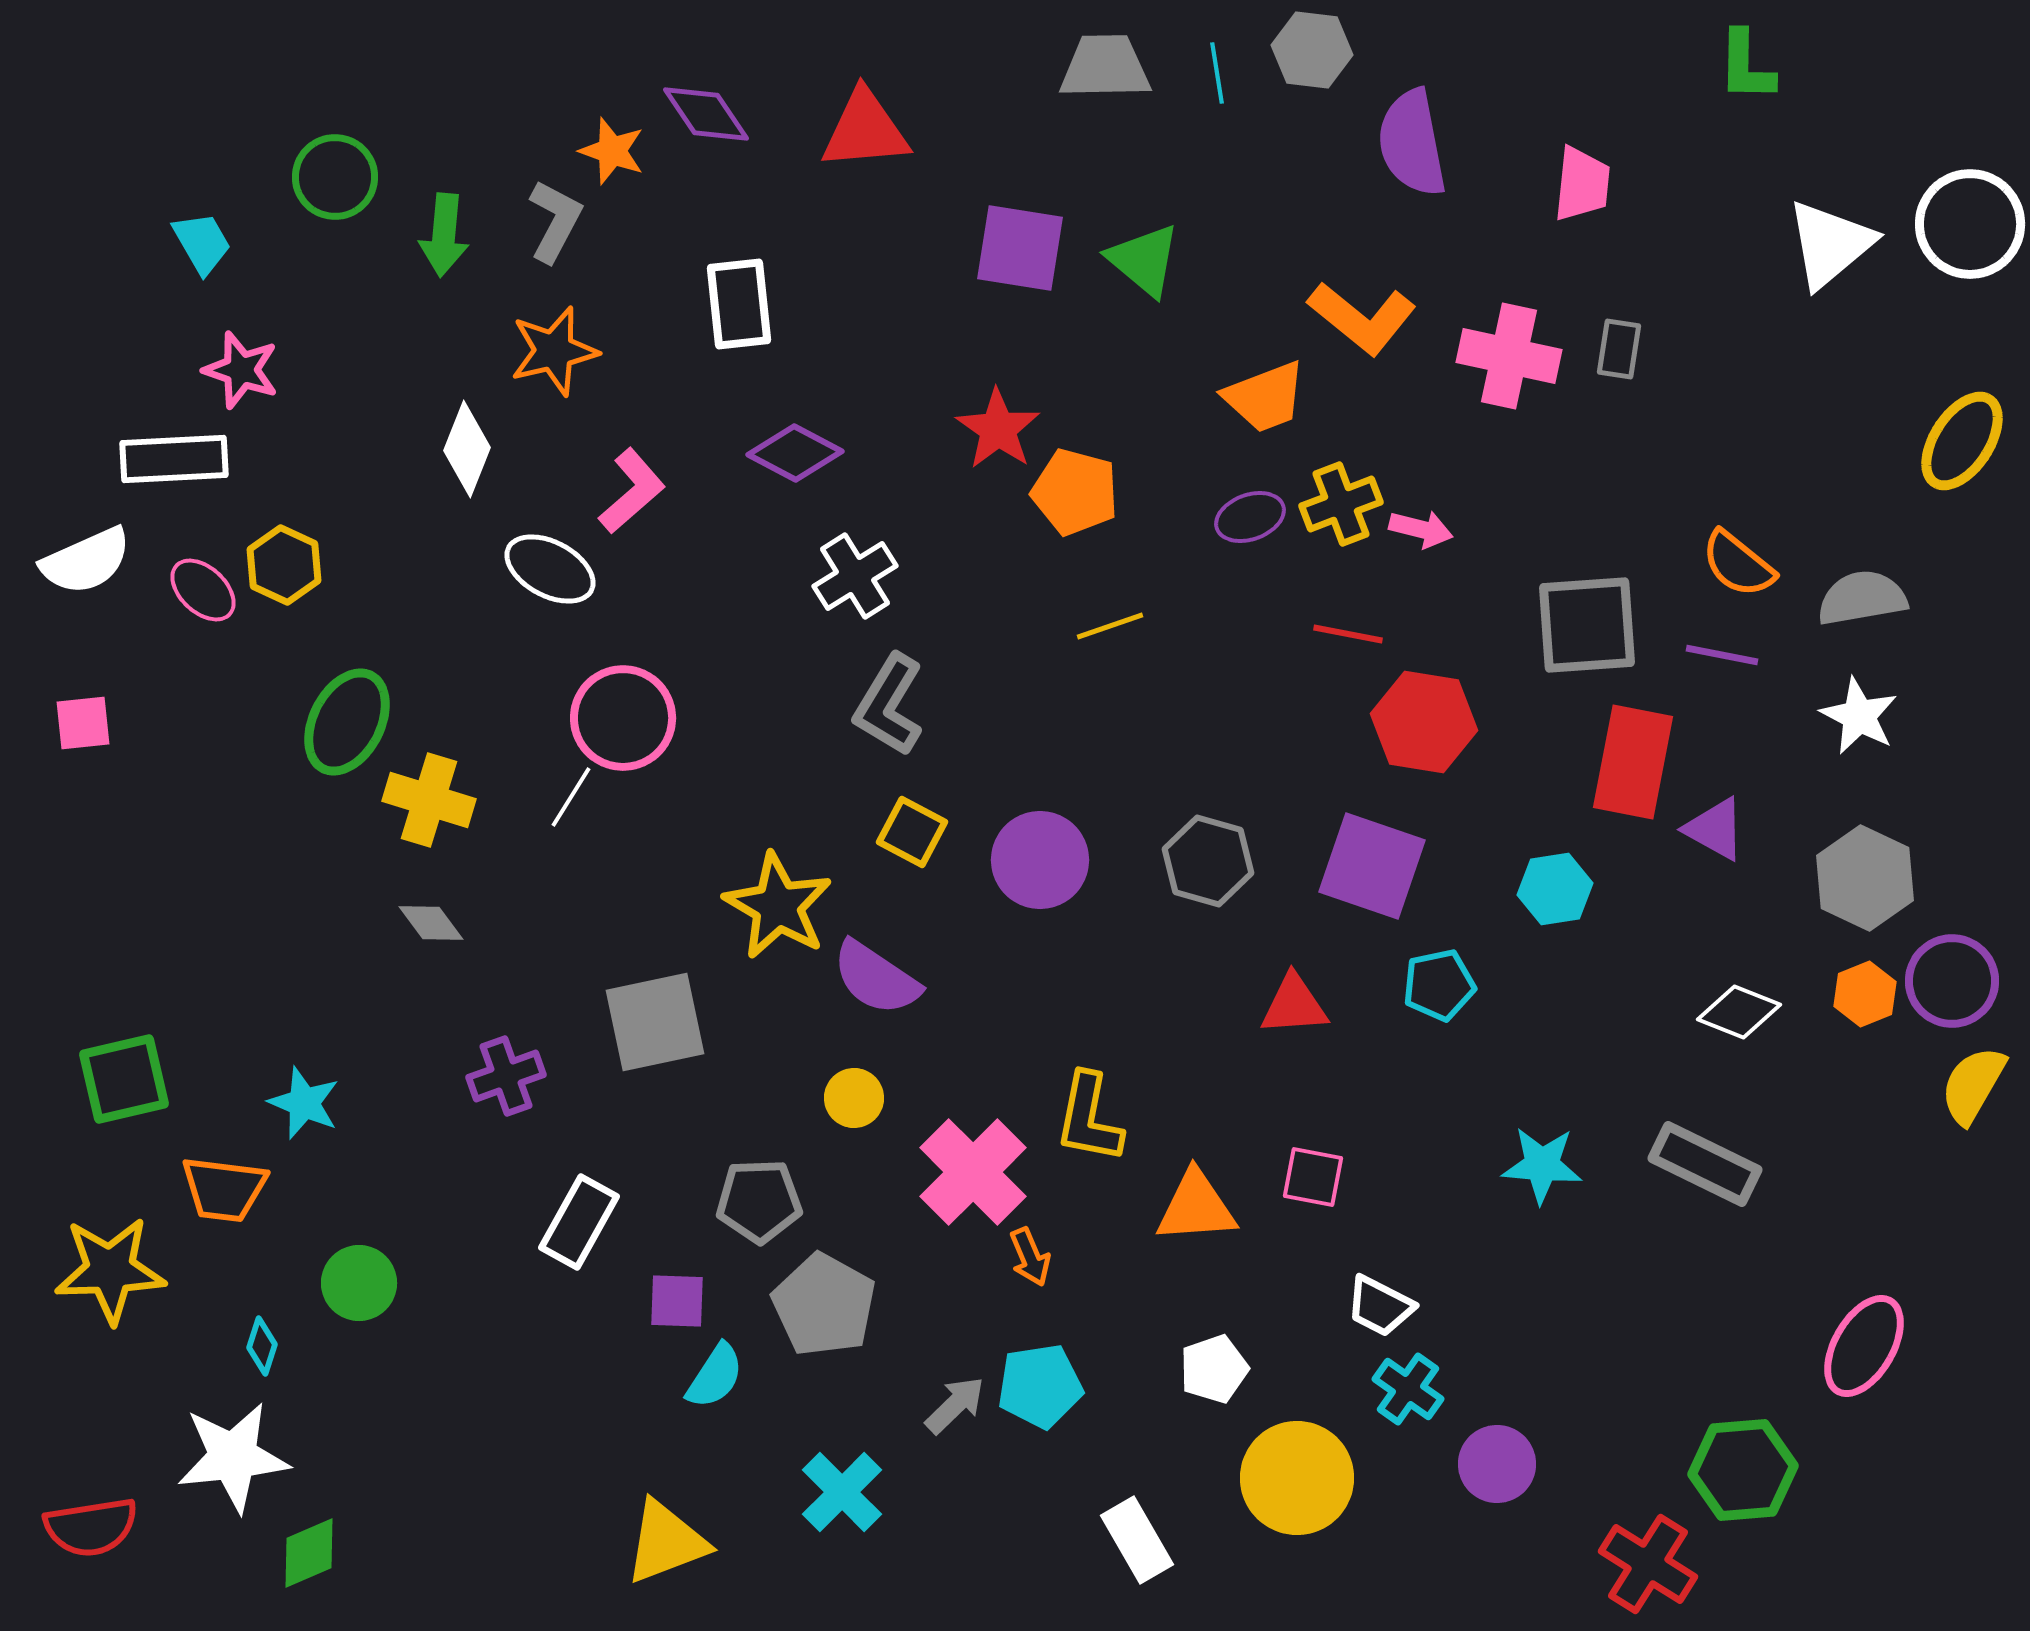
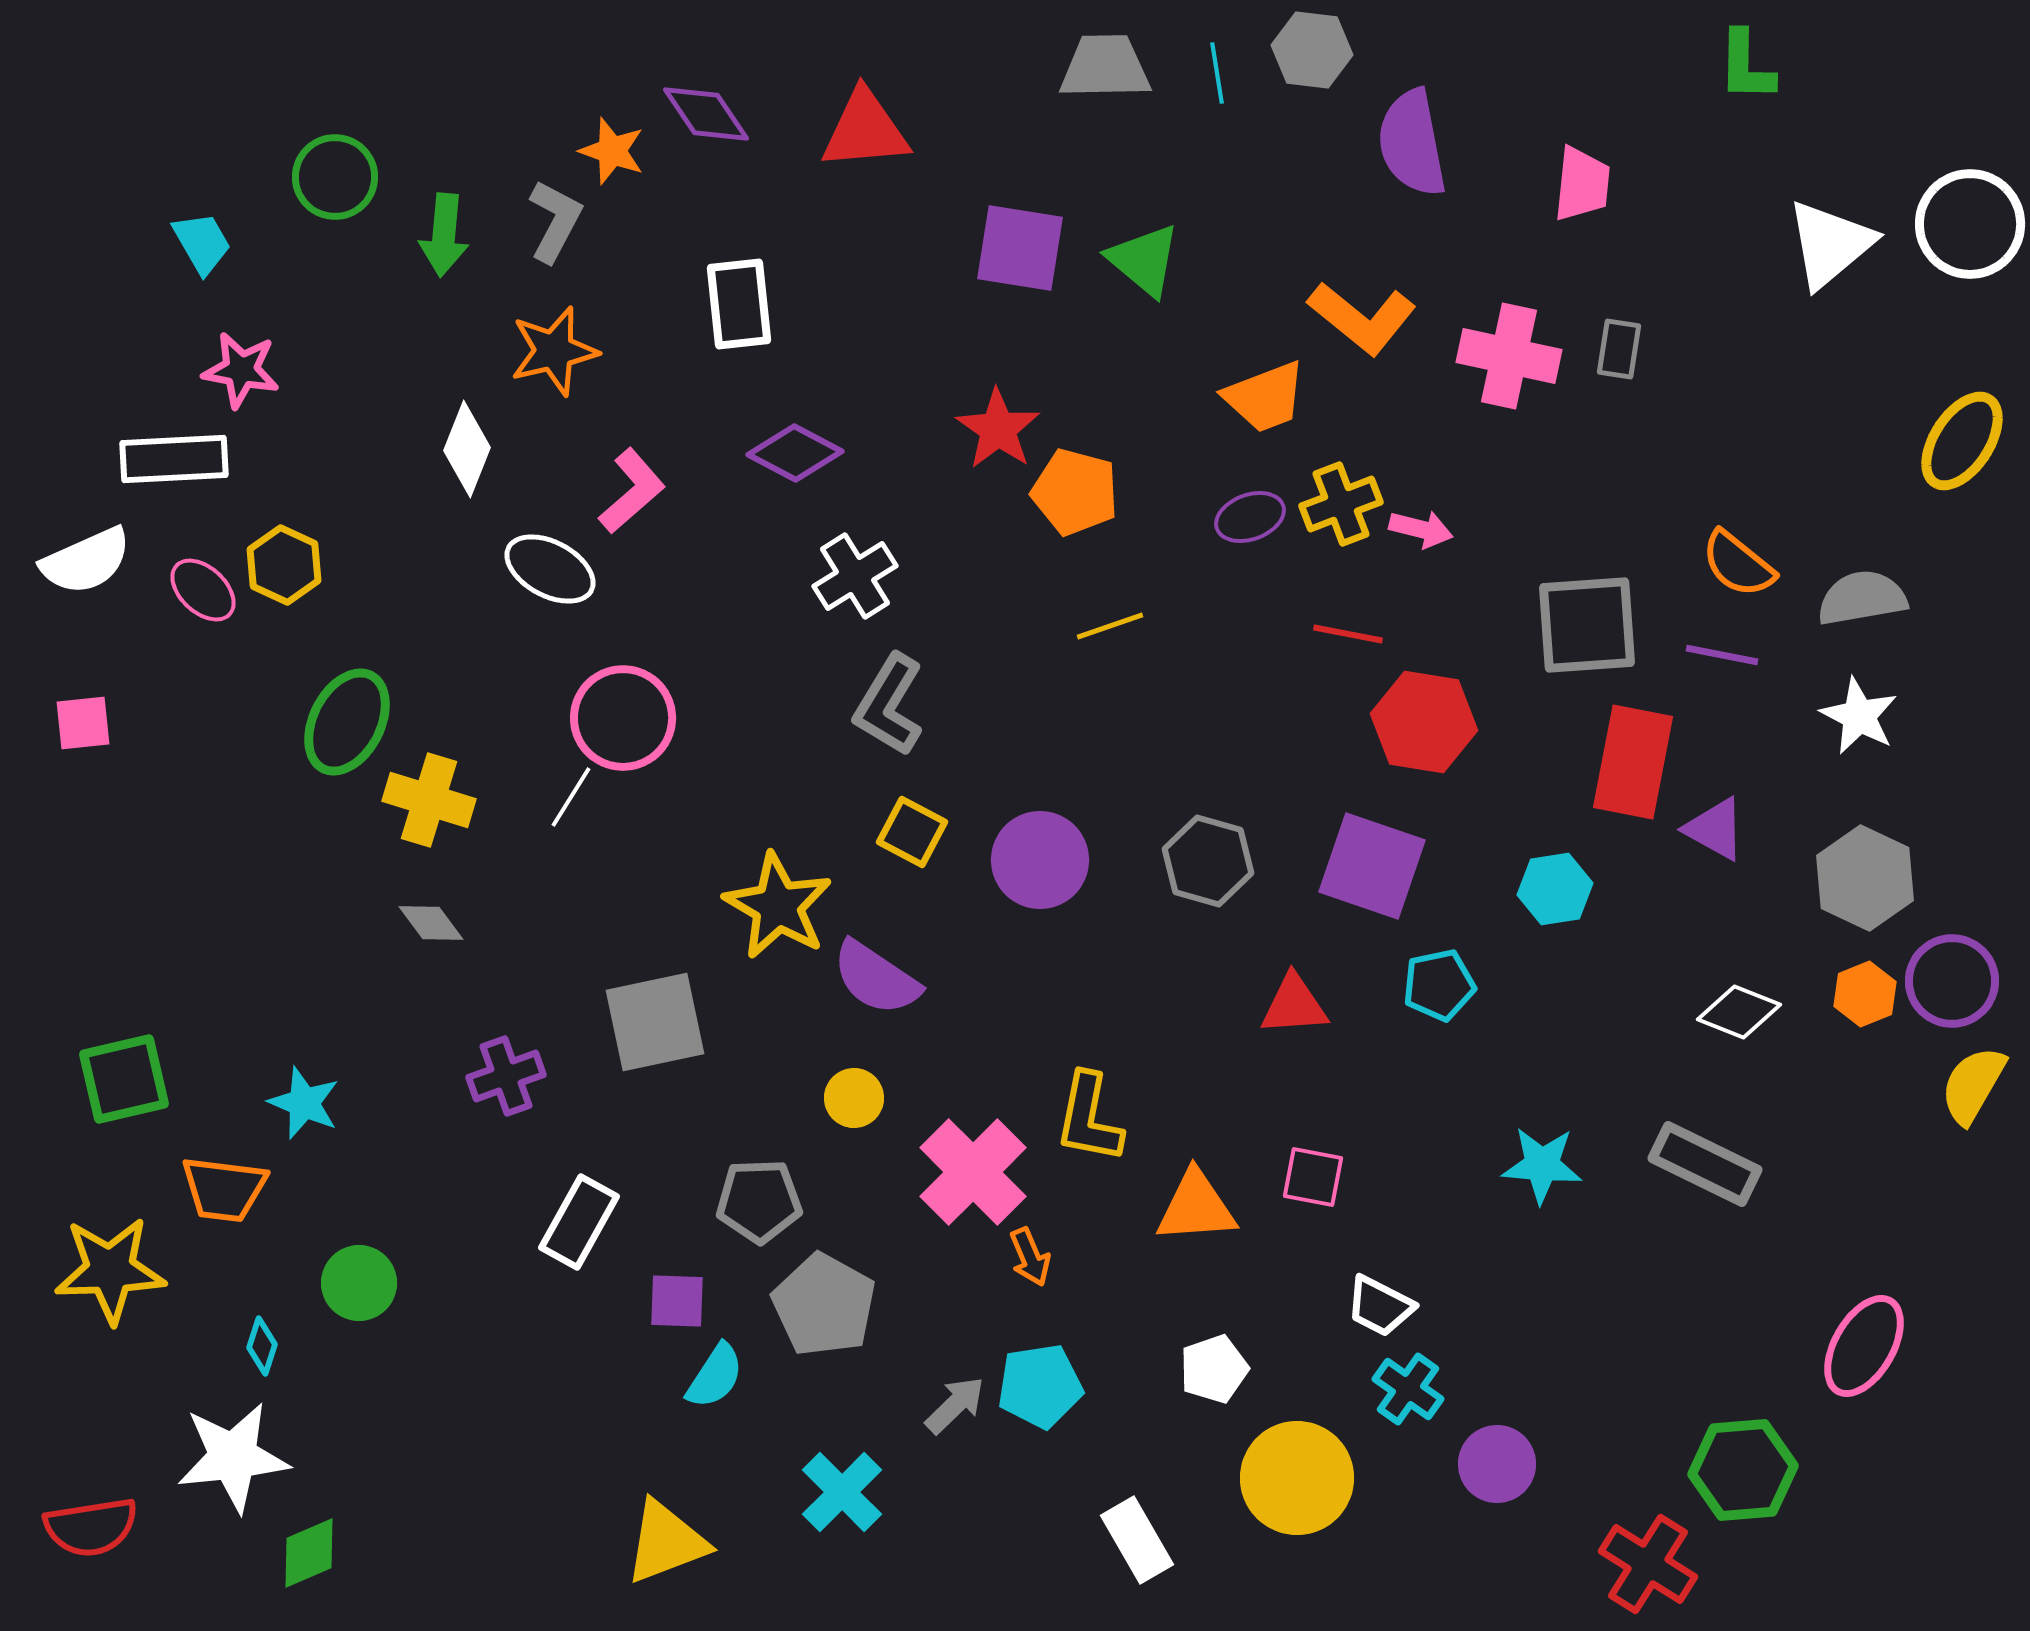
pink star at (241, 370): rotated 8 degrees counterclockwise
